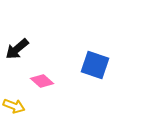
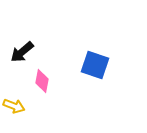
black arrow: moved 5 px right, 3 px down
pink diamond: rotated 60 degrees clockwise
